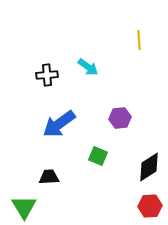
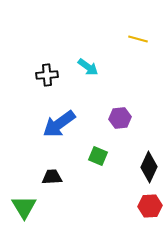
yellow line: moved 1 px left, 1 px up; rotated 72 degrees counterclockwise
black diamond: rotated 32 degrees counterclockwise
black trapezoid: moved 3 px right
